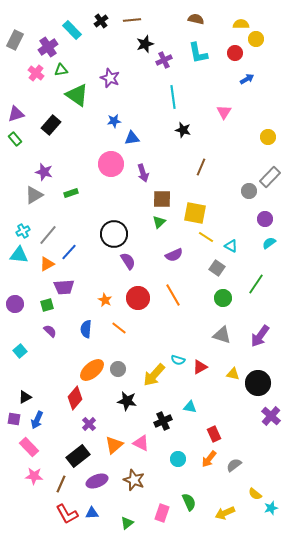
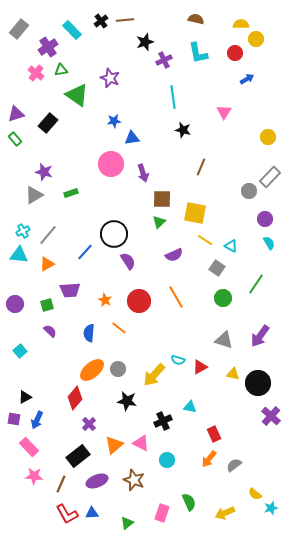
brown line at (132, 20): moved 7 px left
gray rectangle at (15, 40): moved 4 px right, 11 px up; rotated 12 degrees clockwise
black star at (145, 44): moved 2 px up
black rectangle at (51, 125): moved 3 px left, 2 px up
yellow line at (206, 237): moved 1 px left, 3 px down
cyan semicircle at (269, 243): rotated 96 degrees clockwise
blue line at (69, 252): moved 16 px right
purple trapezoid at (64, 287): moved 6 px right, 3 px down
orange line at (173, 295): moved 3 px right, 2 px down
red circle at (138, 298): moved 1 px right, 3 px down
blue semicircle at (86, 329): moved 3 px right, 4 px down
gray triangle at (222, 335): moved 2 px right, 5 px down
cyan circle at (178, 459): moved 11 px left, 1 px down
